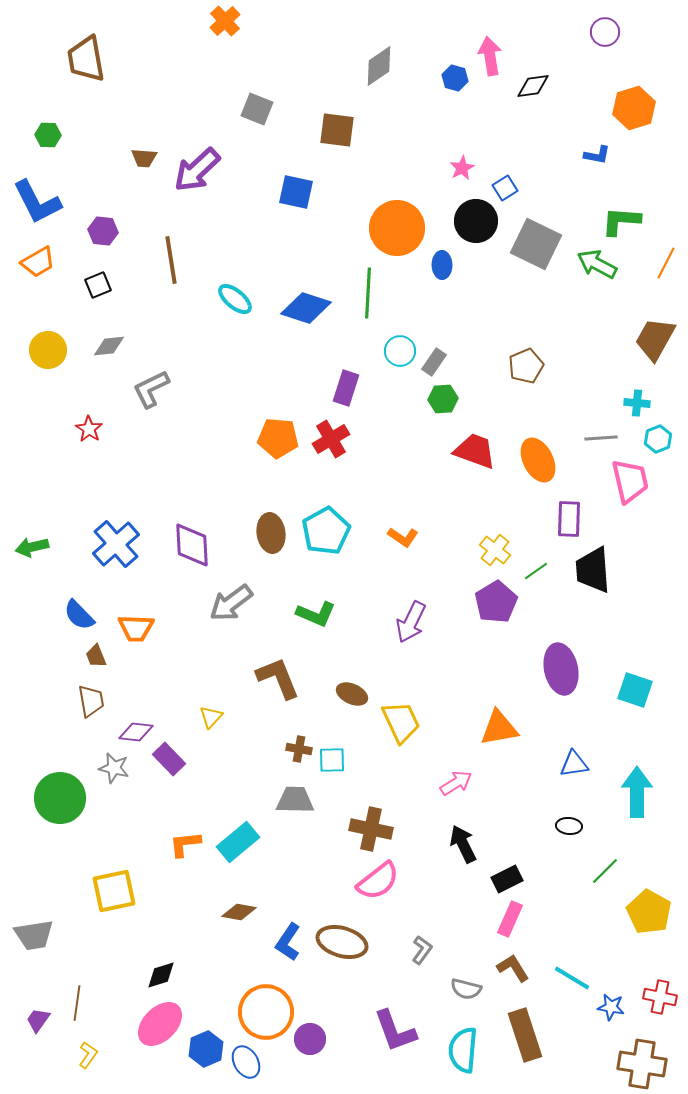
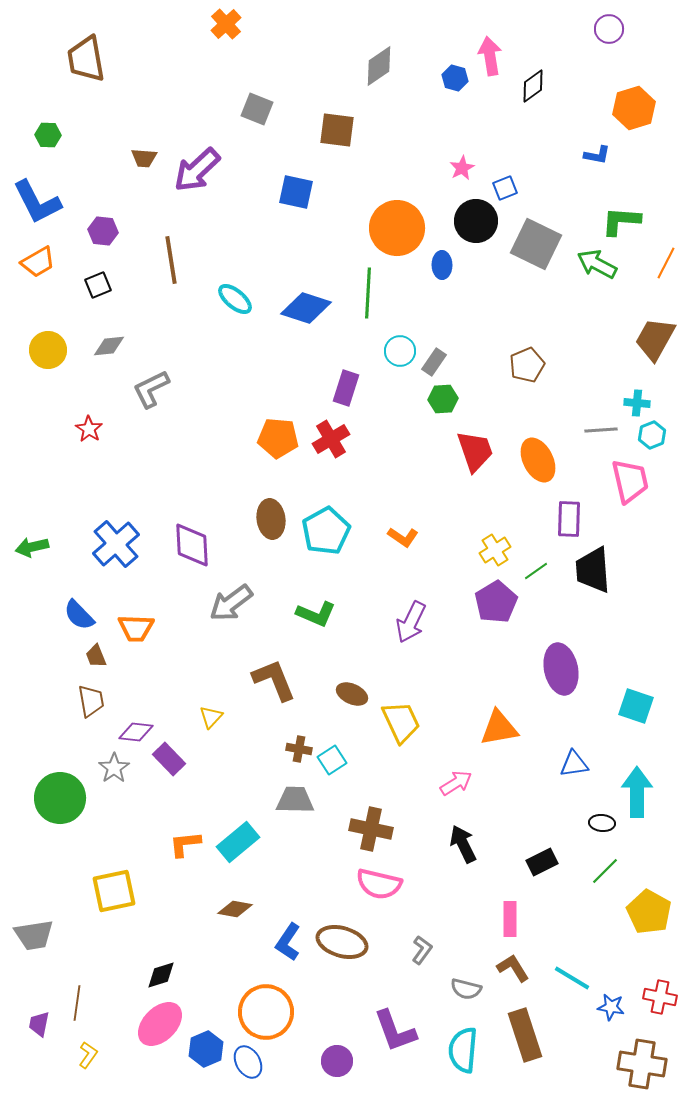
orange cross at (225, 21): moved 1 px right, 3 px down
purple circle at (605, 32): moved 4 px right, 3 px up
black diamond at (533, 86): rotated 28 degrees counterclockwise
blue square at (505, 188): rotated 10 degrees clockwise
brown pentagon at (526, 366): moved 1 px right, 1 px up
gray line at (601, 438): moved 8 px up
cyan hexagon at (658, 439): moved 6 px left, 4 px up
red trapezoid at (475, 451): rotated 51 degrees clockwise
brown ellipse at (271, 533): moved 14 px up
yellow cross at (495, 550): rotated 20 degrees clockwise
brown L-shape at (278, 678): moved 4 px left, 2 px down
cyan square at (635, 690): moved 1 px right, 16 px down
cyan square at (332, 760): rotated 32 degrees counterclockwise
gray star at (114, 768): rotated 24 degrees clockwise
black ellipse at (569, 826): moved 33 px right, 3 px up
black rectangle at (507, 879): moved 35 px right, 17 px up
pink semicircle at (378, 881): moved 1 px right, 3 px down; rotated 51 degrees clockwise
brown diamond at (239, 912): moved 4 px left, 3 px up
pink rectangle at (510, 919): rotated 24 degrees counterclockwise
purple trapezoid at (38, 1020): moved 1 px right, 4 px down; rotated 24 degrees counterclockwise
purple circle at (310, 1039): moved 27 px right, 22 px down
blue ellipse at (246, 1062): moved 2 px right
